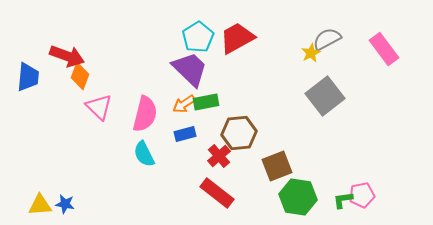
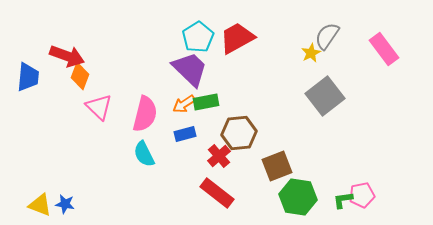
gray semicircle: moved 3 px up; rotated 28 degrees counterclockwise
yellow triangle: rotated 25 degrees clockwise
